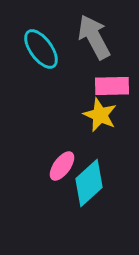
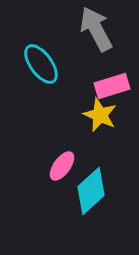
gray arrow: moved 2 px right, 8 px up
cyan ellipse: moved 15 px down
pink rectangle: rotated 16 degrees counterclockwise
cyan diamond: moved 2 px right, 8 px down
